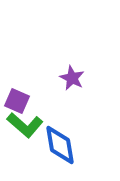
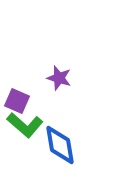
purple star: moved 13 px left; rotated 10 degrees counterclockwise
